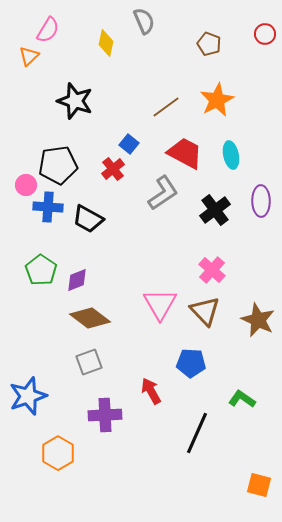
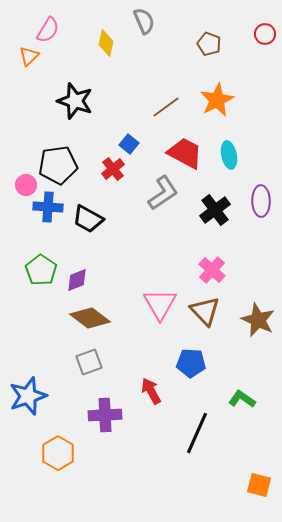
cyan ellipse: moved 2 px left
